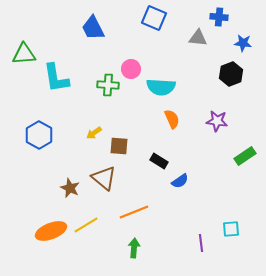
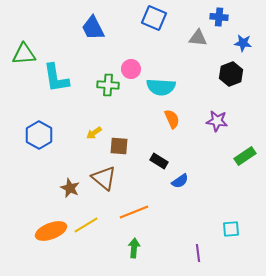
purple line: moved 3 px left, 10 px down
